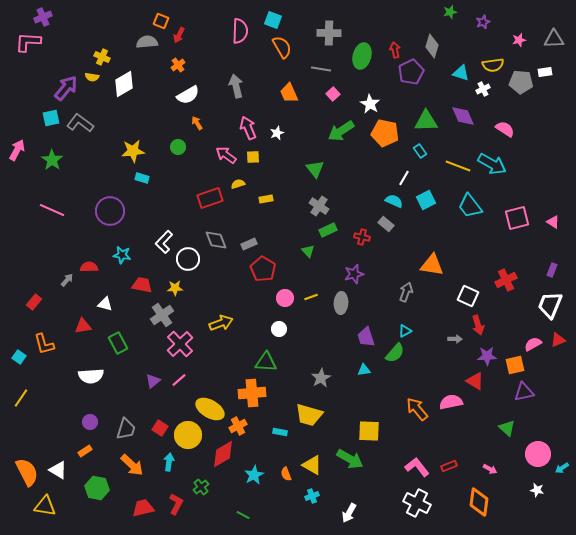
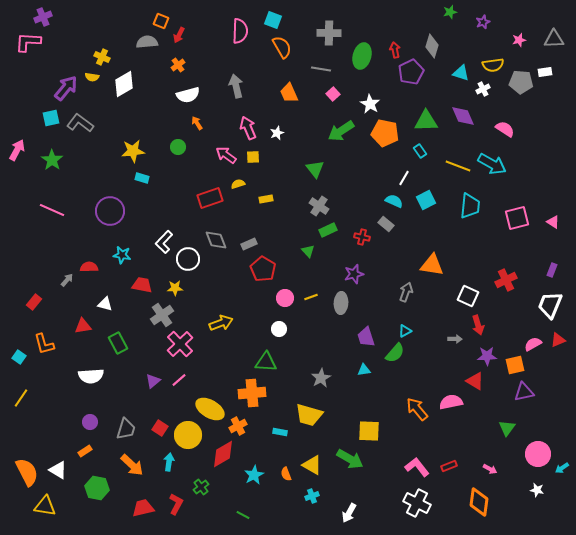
white semicircle at (188, 95): rotated 15 degrees clockwise
cyan trapezoid at (470, 206): rotated 136 degrees counterclockwise
green triangle at (507, 428): rotated 24 degrees clockwise
